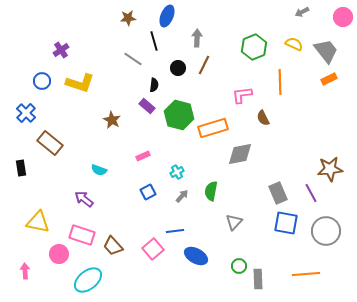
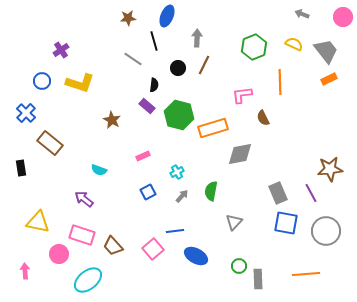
gray arrow at (302, 12): moved 2 px down; rotated 48 degrees clockwise
